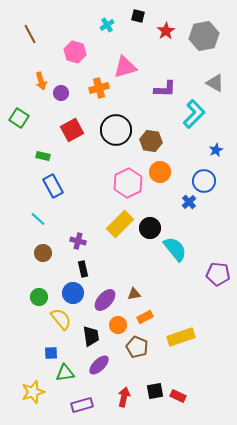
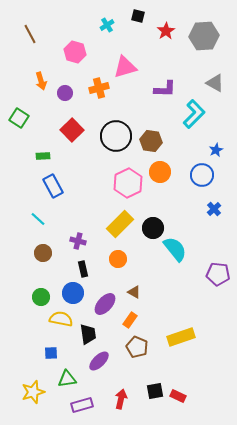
gray hexagon at (204, 36): rotated 8 degrees clockwise
purple circle at (61, 93): moved 4 px right
red square at (72, 130): rotated 15 degrees counterclockwise
black circle at (116, 130): moved 6 px down
green rectangle at (43, 156): rotated 16 degrees counterclockwise
blue circle at (204, 181): moved 2 px left, 6 px up
blue cross at (189, 202): moved 25 px right, 7 px down
black circle at (150, 228): moved 3 px right
brown triangle at (134, 294): moved 2 px up; rotated 40 degrees clockwise
green circle at (39, 297): moved 2 px right
purple ellipse at (105, 300): moved 4 px down
orange rectangle at (145, 317): moved 15 px left, 3 px down; rotated 28 degrees counterclockwise
yellow semicircle at (61, 319): rotated 40 degrees counterclockwise
orange circle at (118, 325): moved 66 px up
black trapezoid at (91, 336): moved 3 px left, 2 px up
purple ellipse at (99, 365): moved 4 px up
green triangle at (65, 373): moved 2 px right, 6 px down
red arrow at (124, 397): moved 3 px left, 2 px down
